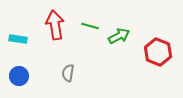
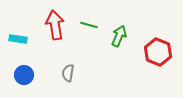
green line: moved 1 px left, 1 px up
green arrow: rotated 40 degrees counterclockwise
blue circle: moved 5 px right, 1 px up
